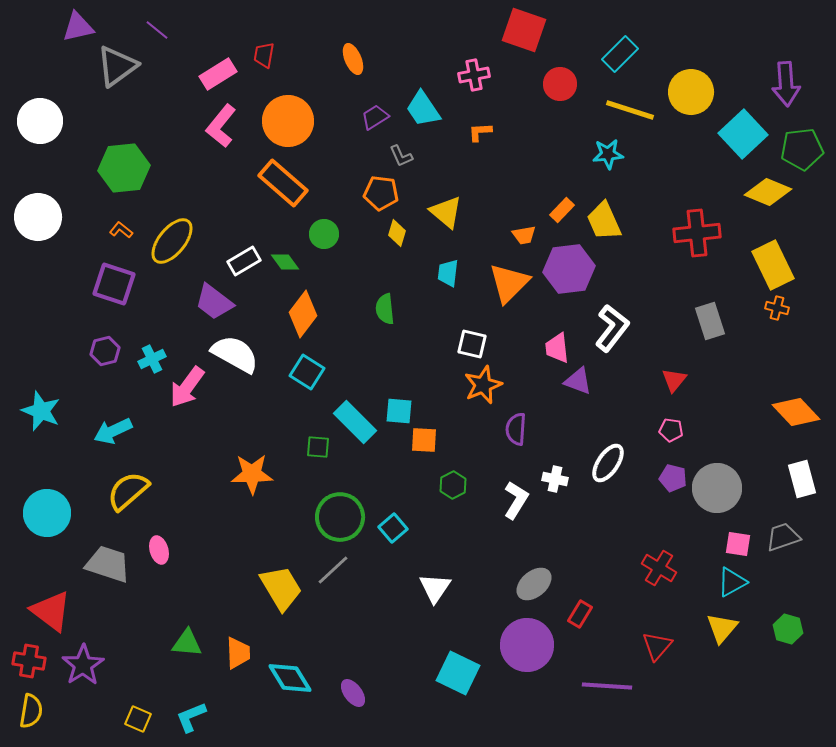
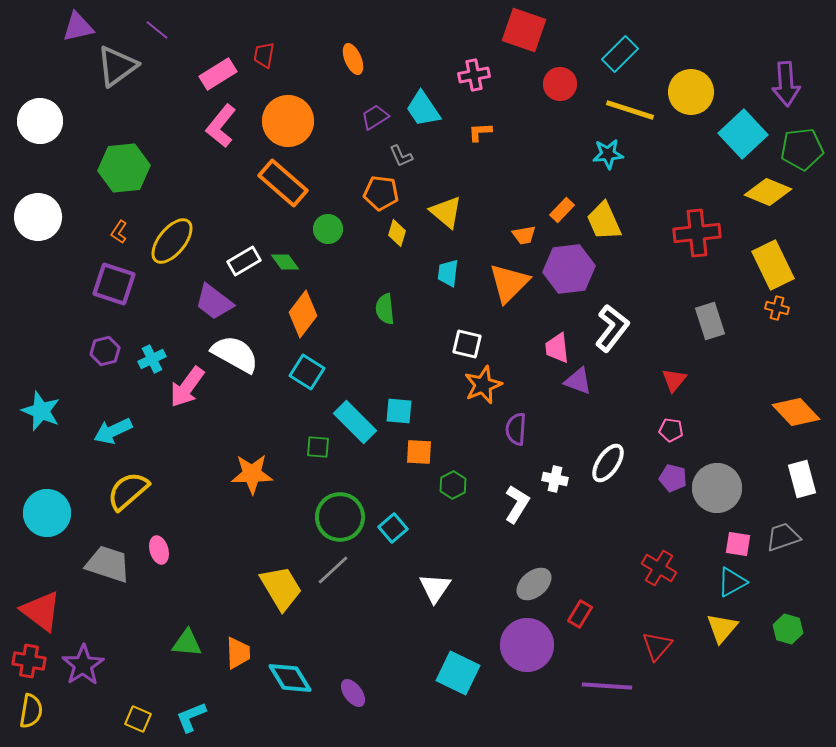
orange L-shape at (121, 230): moved 2 px left, 2 px down; rotated 95 degrees counterclockwise
green circle at (324, 234): moved 4 px right, 5 px up
white square at (472, 344): moved 5 px left
orange square at (424, 440): moved 5 px left, 12 px down
white L-shape at (516, 500): moved 1 px right, 4 px down
red triangle at (51, 611): moved 10 px left
